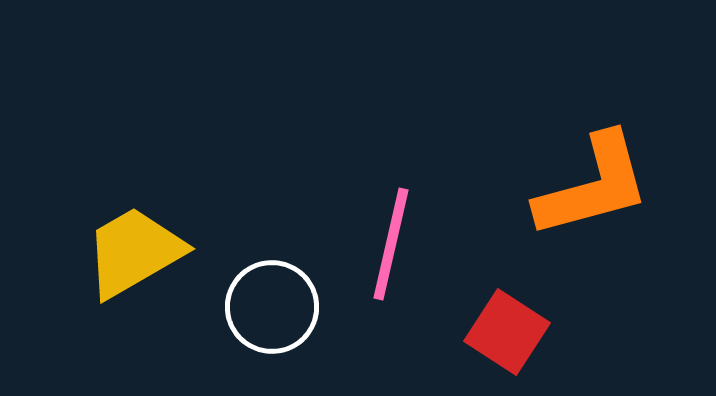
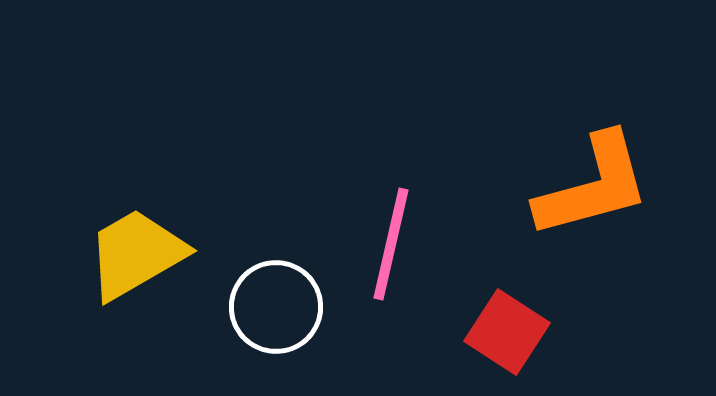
yellow trapezoid: moved 2 px right, 2 px down
white circle: moved 4 px right
